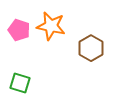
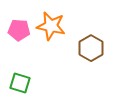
pink pentagon: rotated 15 degrees counterclockwise
